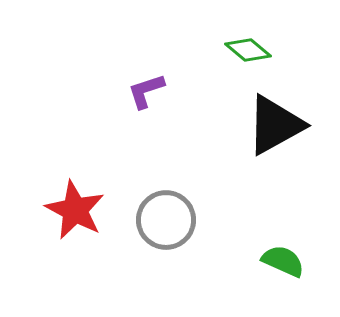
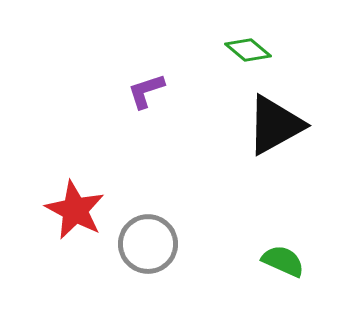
gray circle: moved 18 px left, 24 px down
